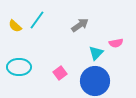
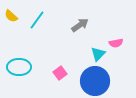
yellow semicircle: moved 4 px left, 10 px up
cyan triangle: moved 2 px right, 1 px down
